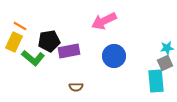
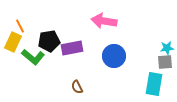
pink arrow: rotated 35 degrees clockwise
orange line: rotated 32 degrees clockwise
yellow rectangle: moved 1 px left
purple rectangle: moved 3 px right, 3 px up
green L-shape: moved 1 px up
gray square: moved 1 px up; rotated 21 degrees clockwise
cyan rectangle: moved 2 px left, 3 px down; rotated 15 degrees clockwise
brown semicircle: moved 1 px right; rotated 64 degrees clockwise
